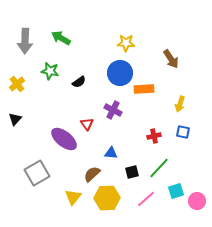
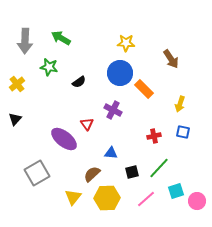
green star: moved 1 px left, 4 px up
orange rectangle: rotated 48 degrees clockwise
